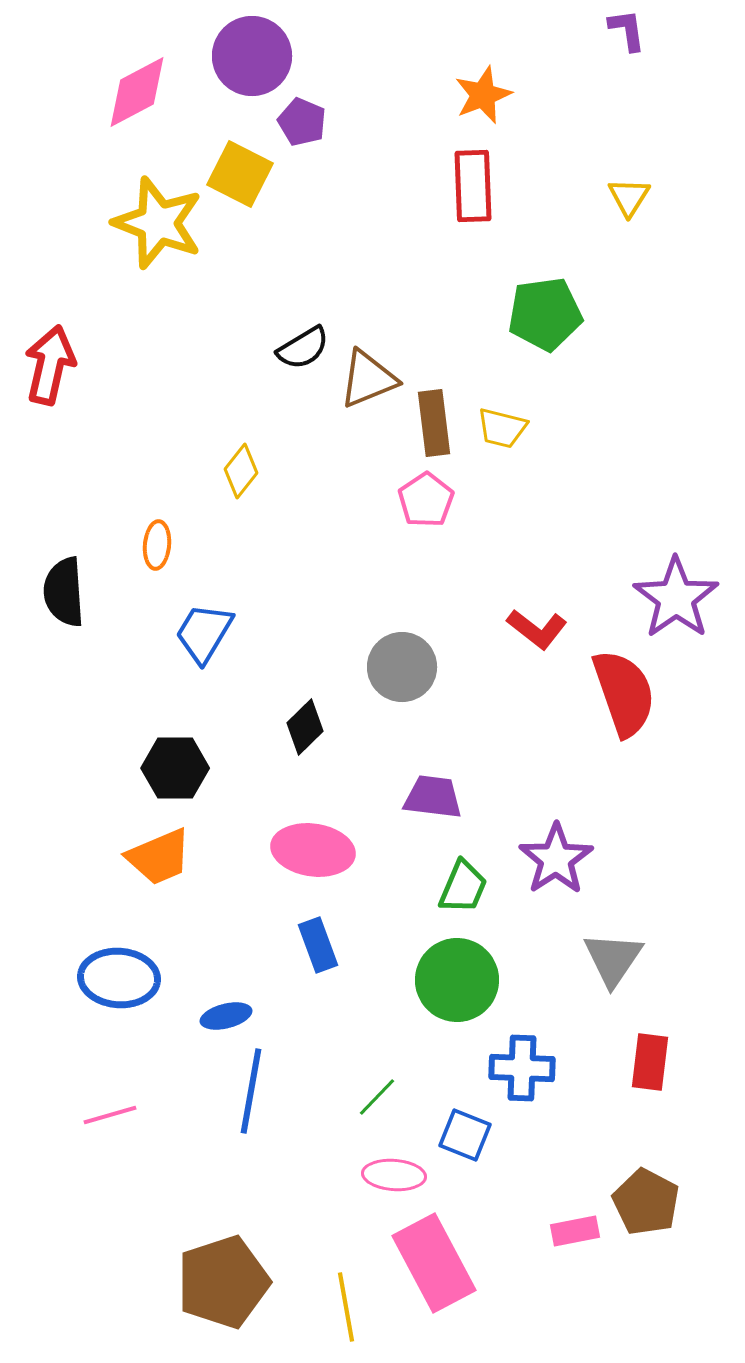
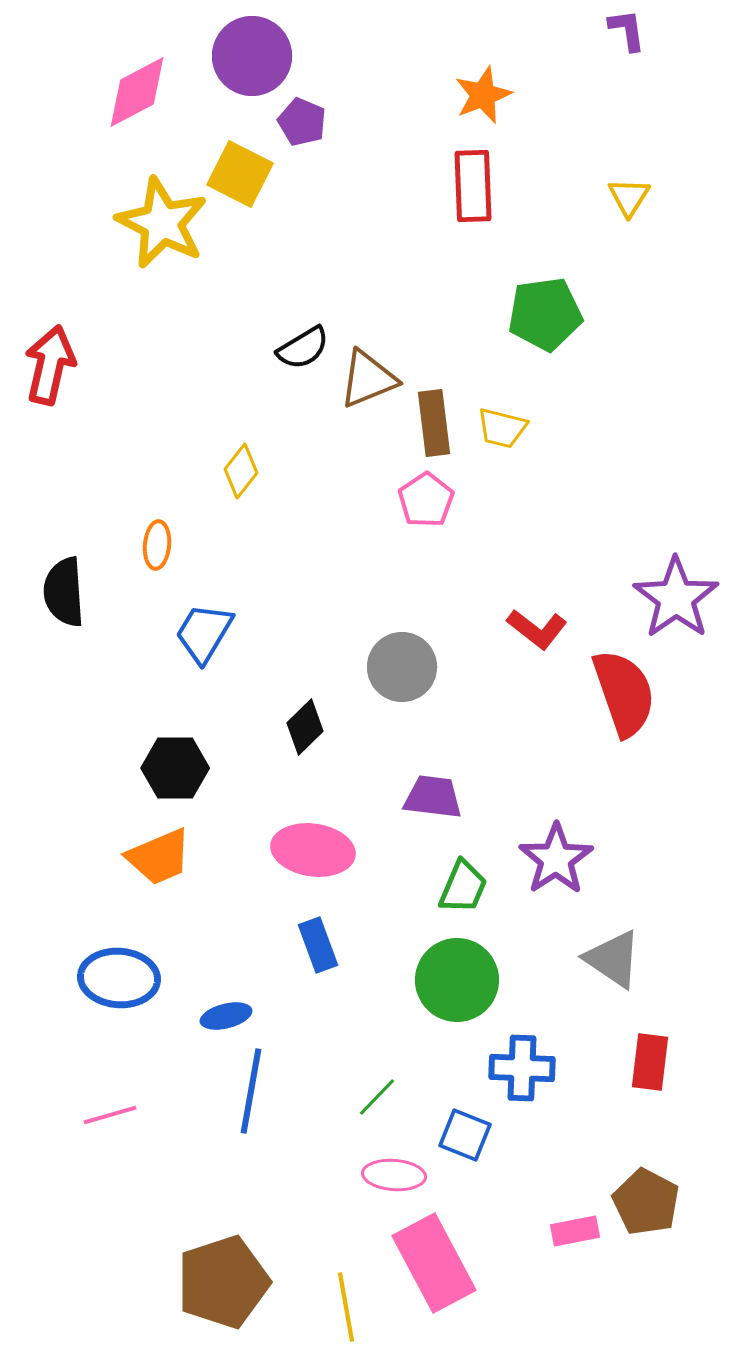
yellow star at (158, 223): moved 4 px right; rotated 6 degrees clockwise
gray triangle at (613, 959): rotated 30 degrees counterclockwise
